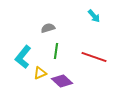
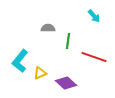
gray semicircle: rotated 16 degrees clockwise
green line: moved 12 px right, 10 px up
cyan L-shape: moved 3 px left, 4 px down
purple diamond: moved 4 px right, 2 px down
